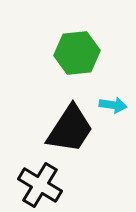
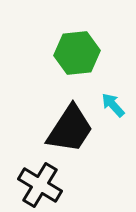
cyan arrow: rotated 140 degrees counterclockwise
